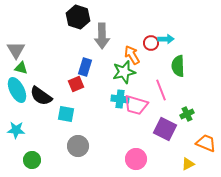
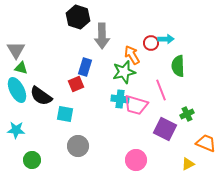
cyan square: moved 1 px left
pink circle: moved 1 px down
